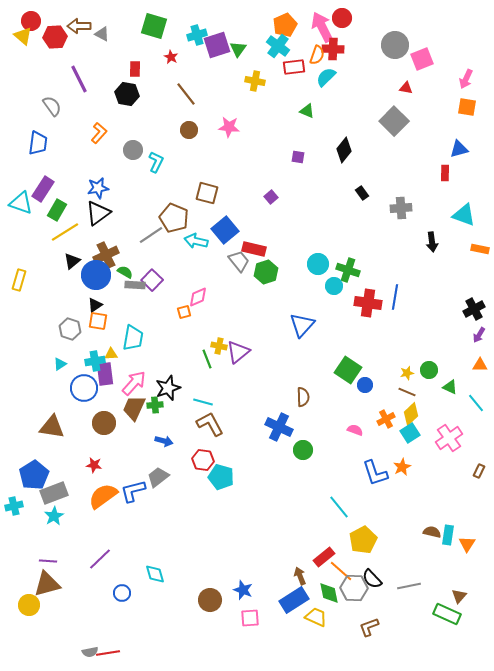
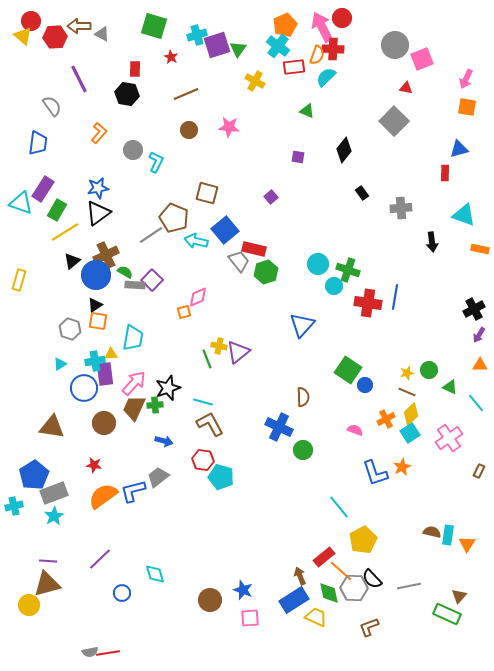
yellow cross at (255, 81): rotated 18 degrees clockwise
brown line at (186, 94): rotated 75 degrees counterclockwise
